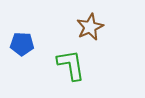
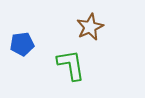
blue pentagon: rotated 10 degrees counterclockwise
